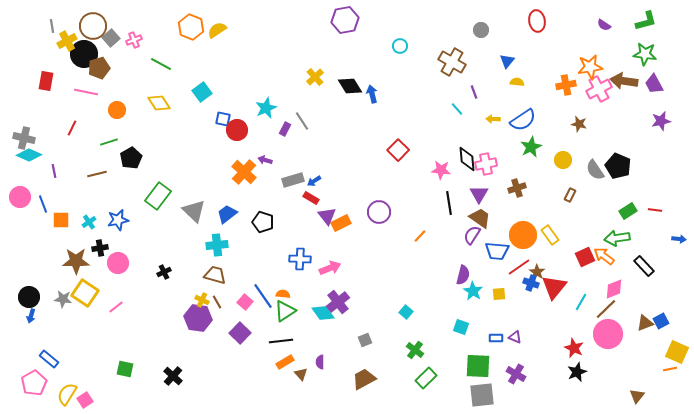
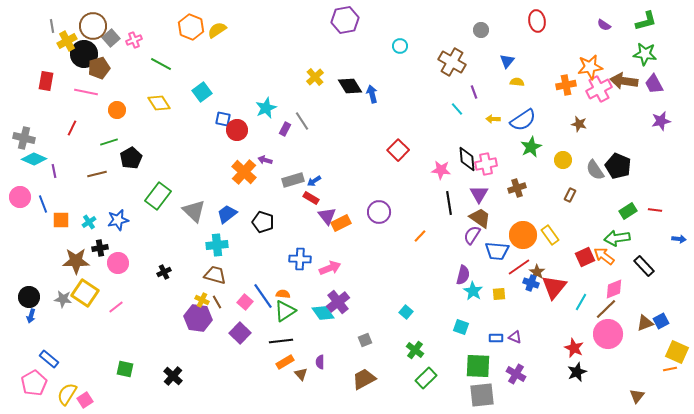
cyan diamond at (29, 155): moved 5 px right, 4 px down
